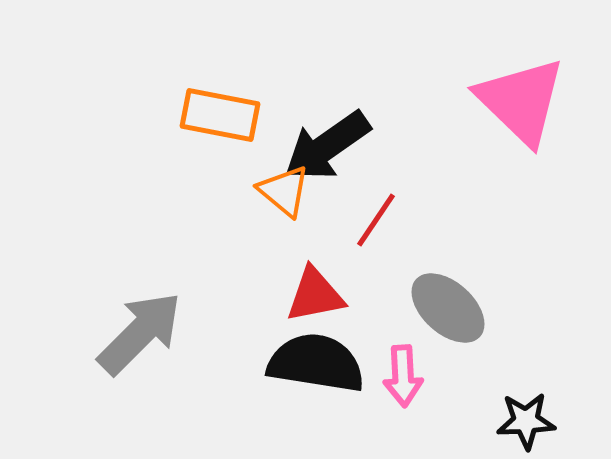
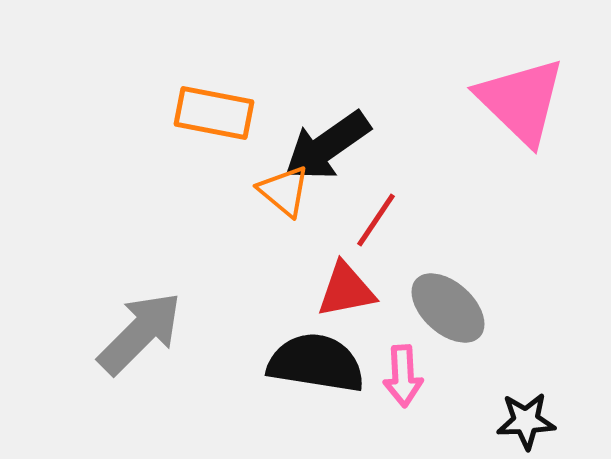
orange rectangle: moved 6 px left, 2 px up
red triangle: moved 31 px right, 5 px up
